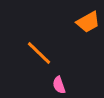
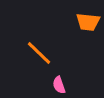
orange trapezoid: rotated 35 degrees clockwise
